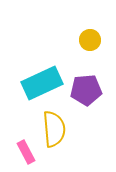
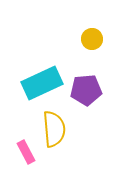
yellow circle: moved 2 px right, 1 px up
